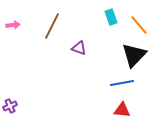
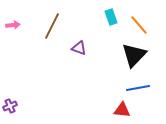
blue line: moved 16 px right, 5 px down
